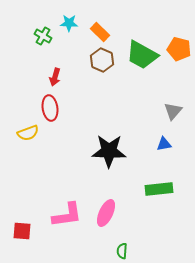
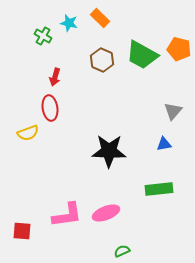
cyan star: rotated 12 degrees clockwise
orange rectangle: moved 14 px up
pink ellipse: rotated 44 degrees clockwise
green semicircle: rotated 63 degrees clockwise
